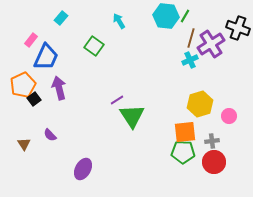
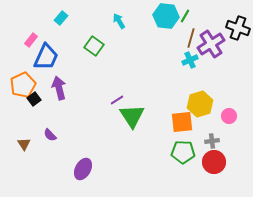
orange square: moved 3 px left, 10 px up
